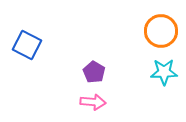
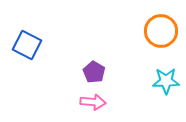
cyan star: moved 2 px right, 9 px down
